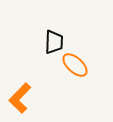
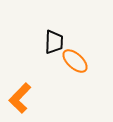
orange ellipse: moved 4 px up
